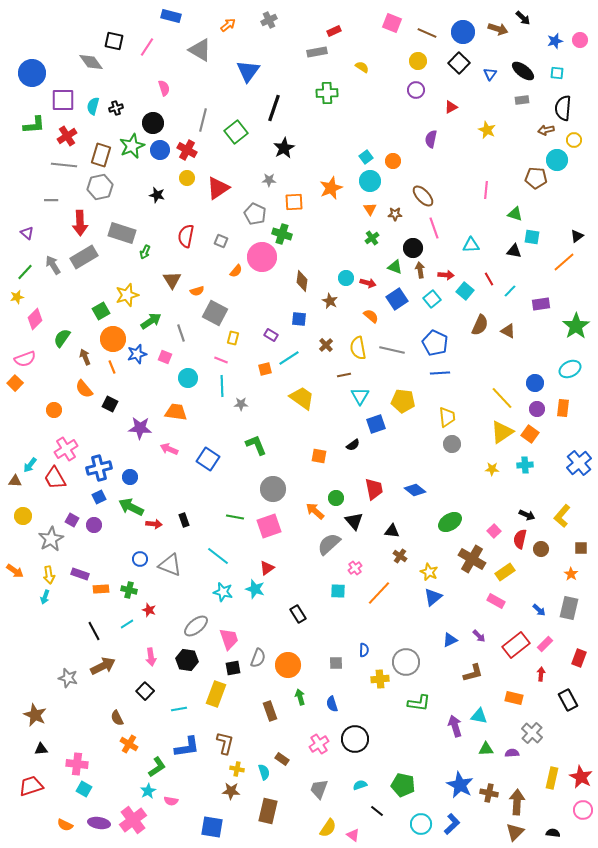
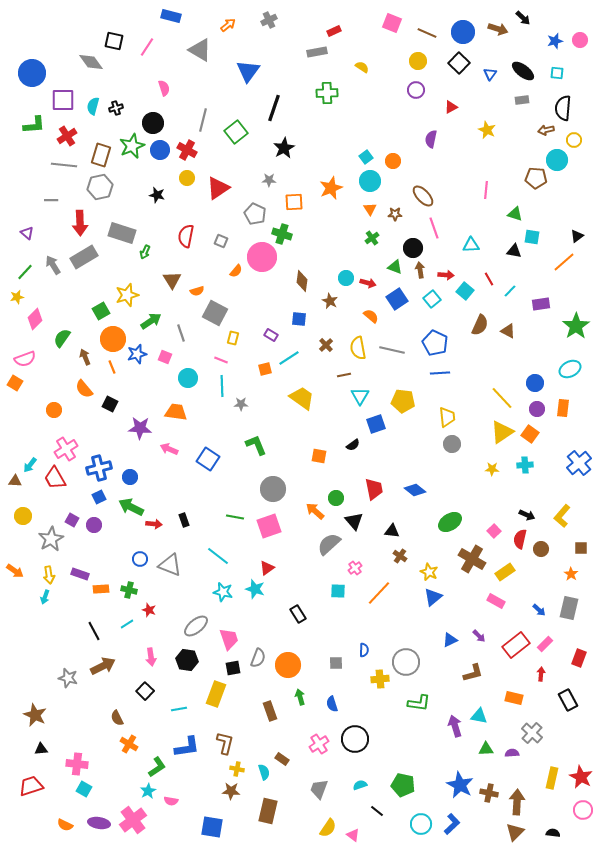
orange square at (15, 383): rotated 14 degrees counterclockwise
